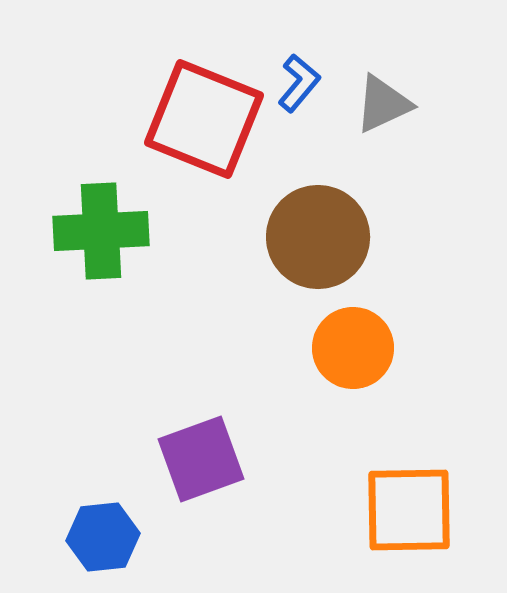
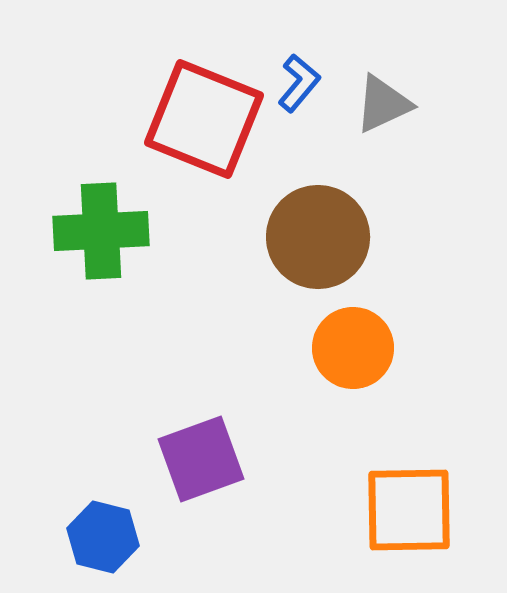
blue hexagon: rotated 20 degrees clockwise
